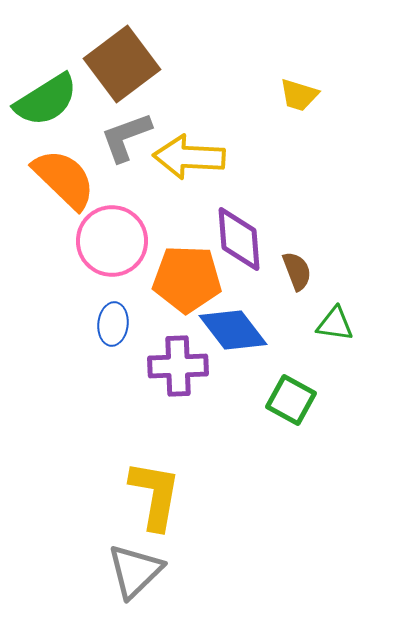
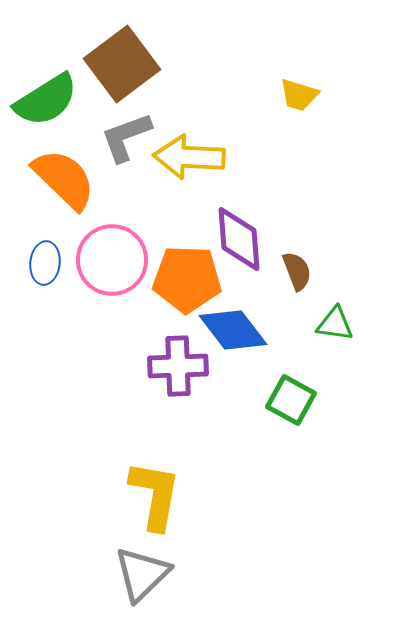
pink circle: moved 19 px down
blue ellipse: moved 68 px left, 61 px up
gray triangle: moved 7 px right, 3 px down
